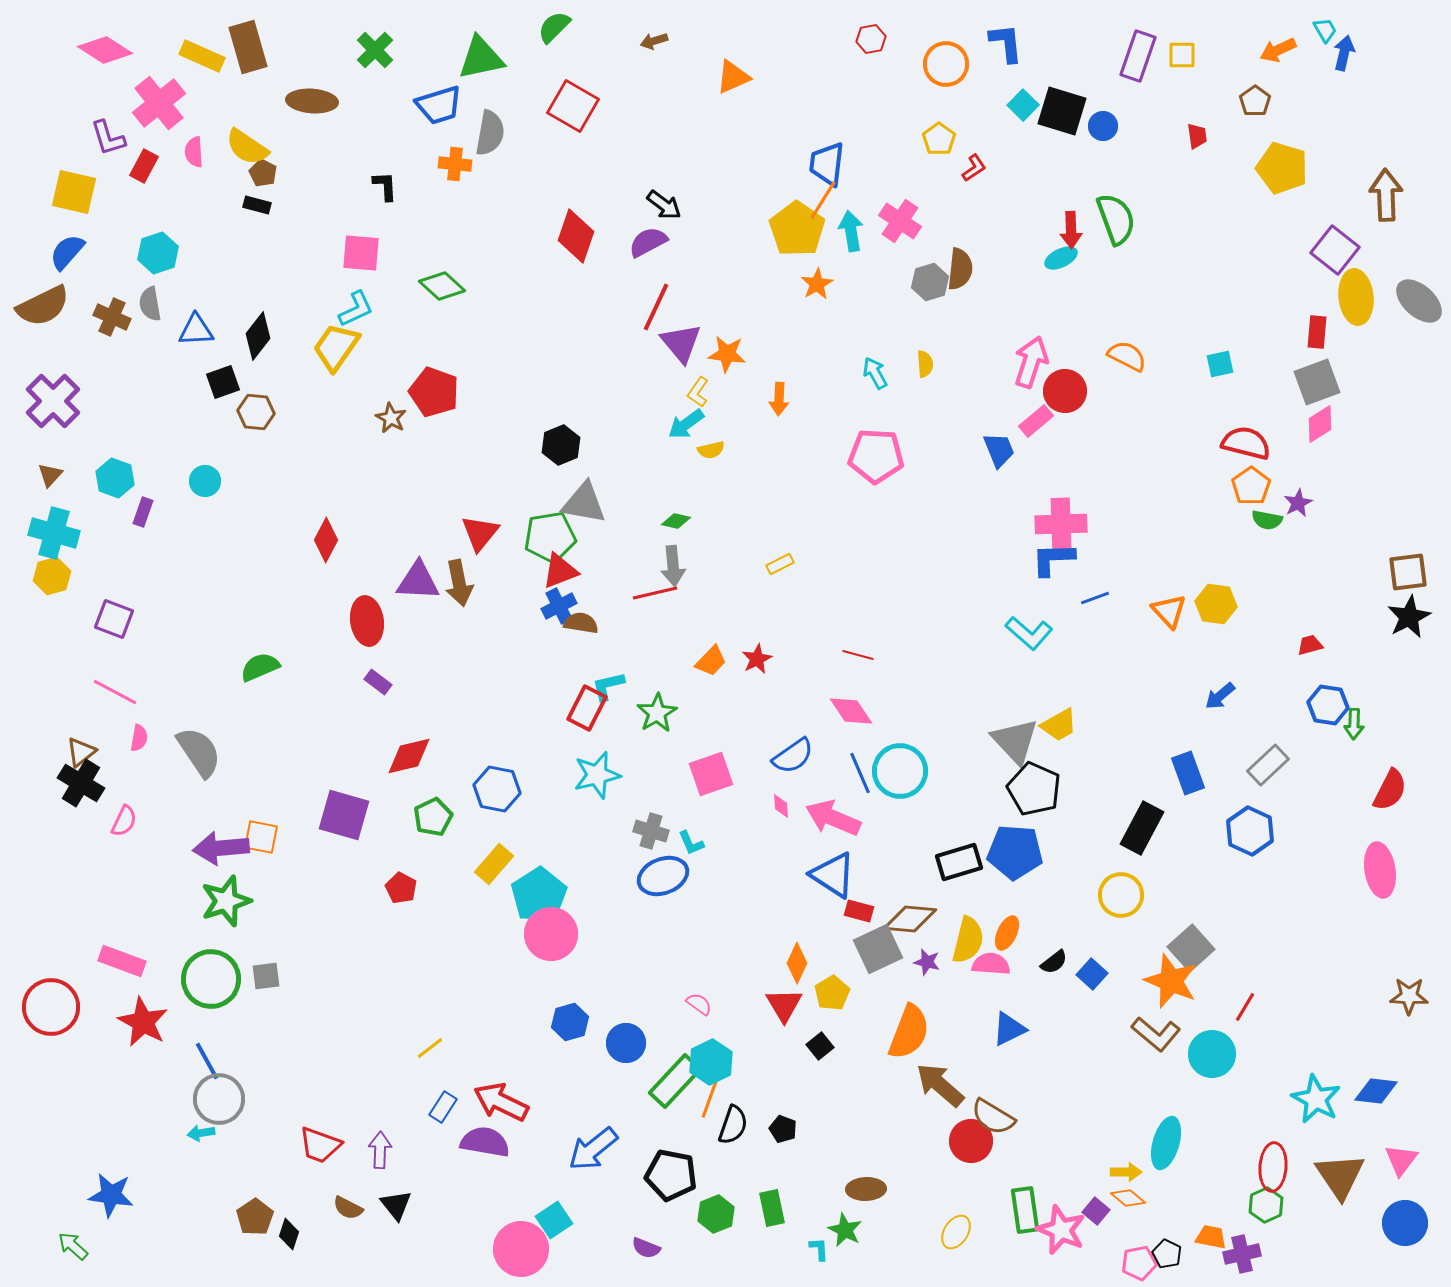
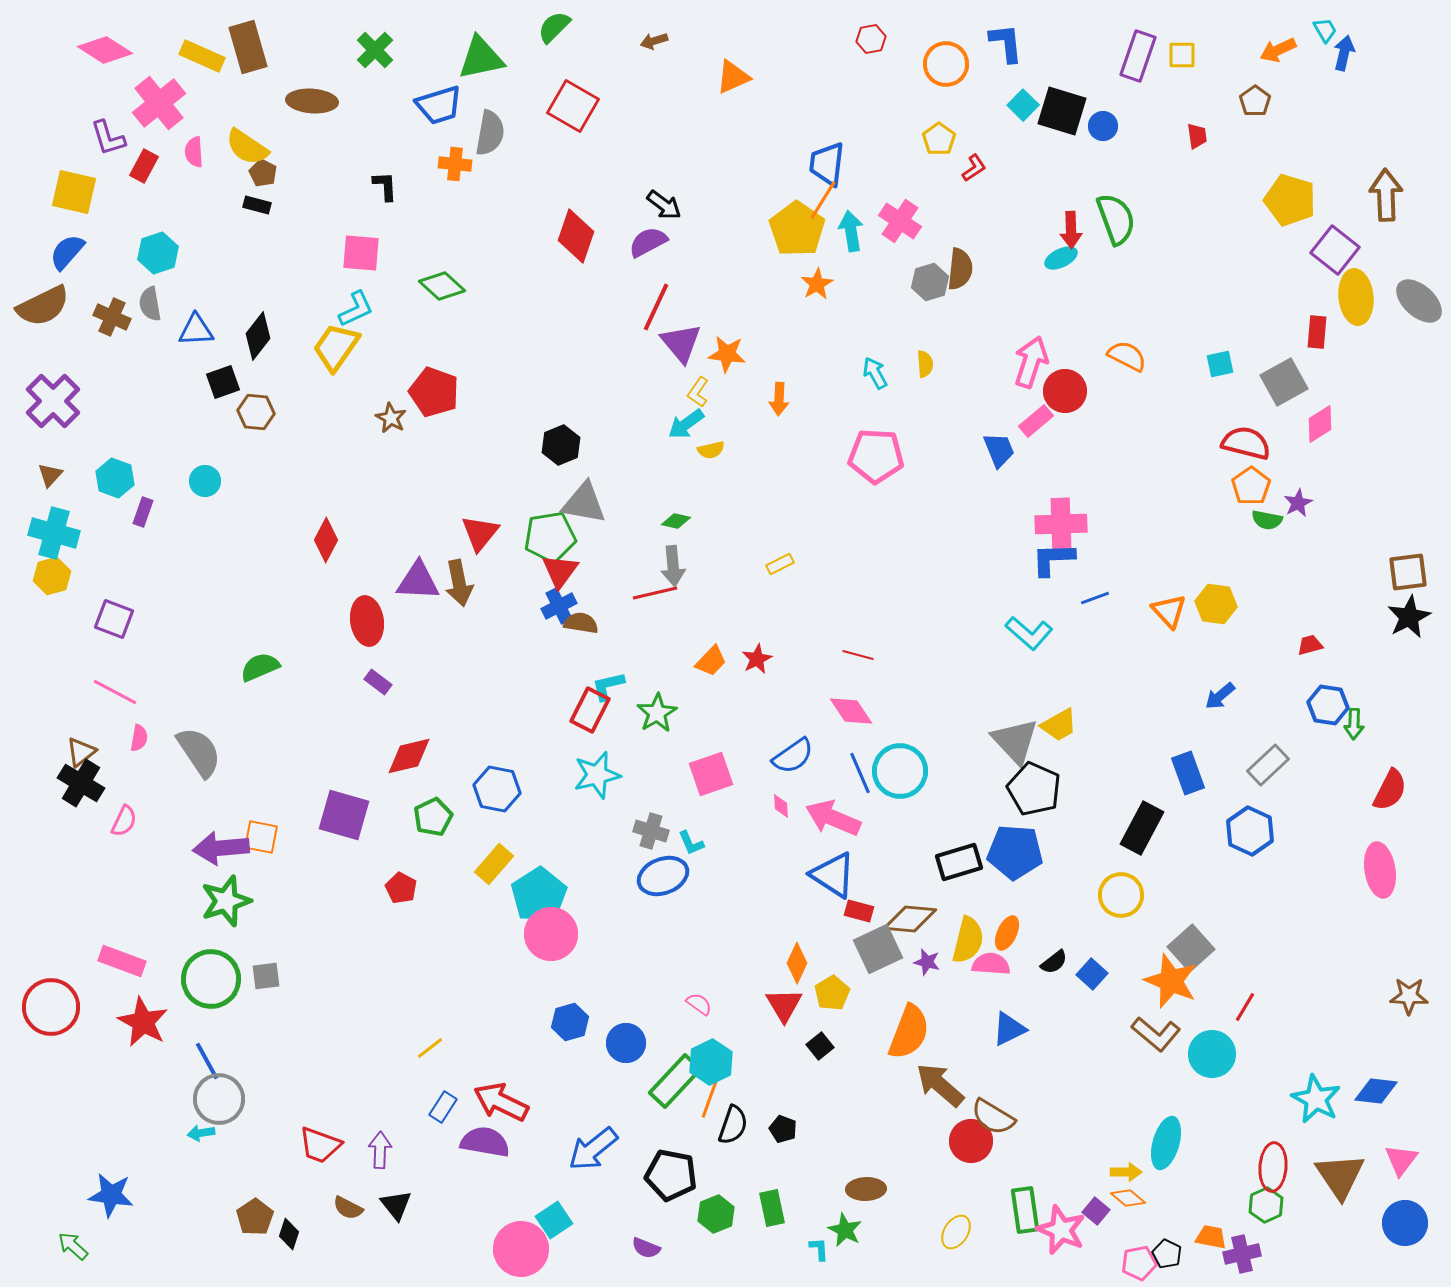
yellow pentagon at (1282, 168): moved 8 px right, 32 px down
gray square at (1317, 382): moved 33 px left; rotated 9 degrees counterclockwise
red triangle at (560, 571): rotated 33 degrees counterclockwise
red rectangle at (587, 708): moved 3 px right, 2 px down
